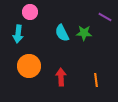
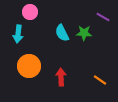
purple line: moved 2 px left
orange line: moved 4 px right; rotated 48 degrees counterclockwise
